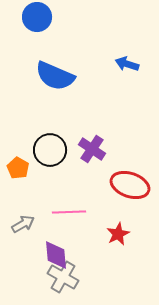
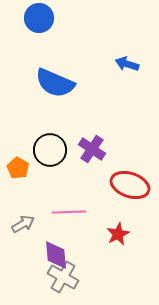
blue circle: moved 2 px right, 1 px down
blue semicircle: moved 7 px down
